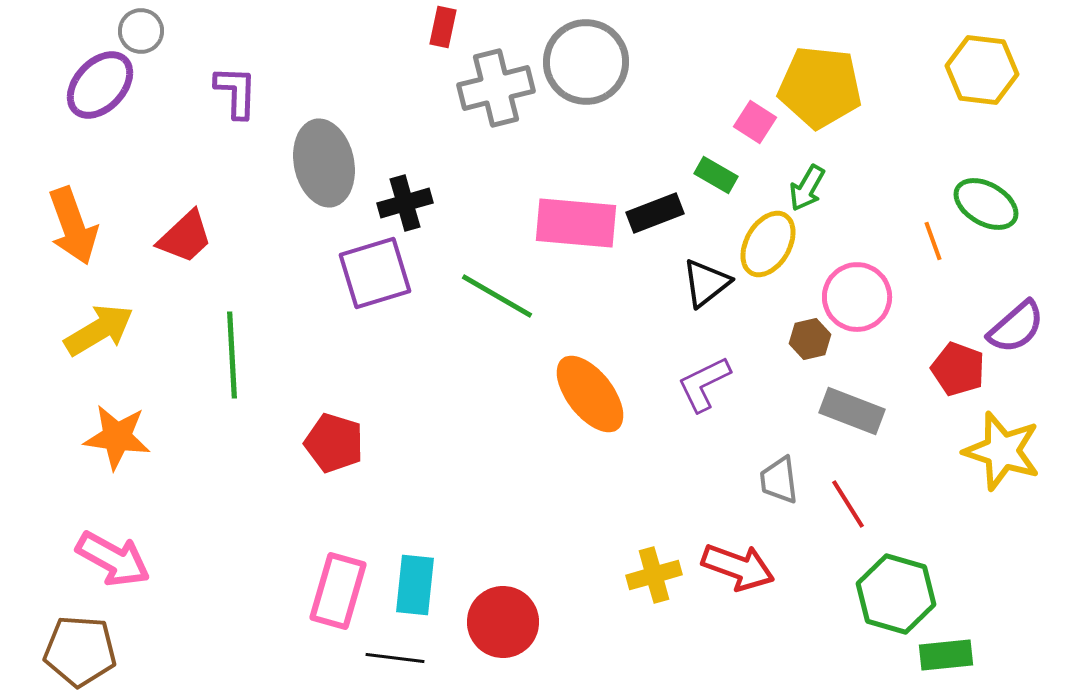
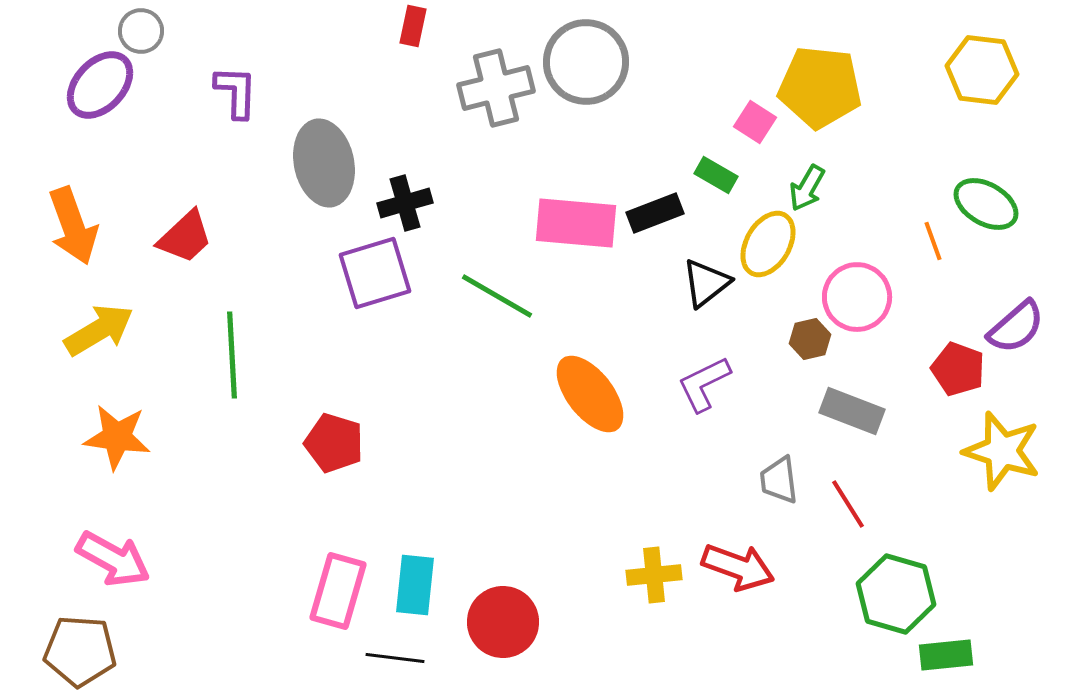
red rectangle at (443, 27): moved 30 px left, 1 px up
yellow cross at (654, 575): rotated 10 degrees clockwise
